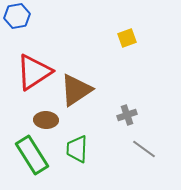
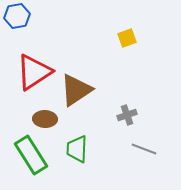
brown ellipse: moved 1 px left, 1 px up
gray line: rotated 15 degrees counterclockwise
green rectangle: moved 1 px left
